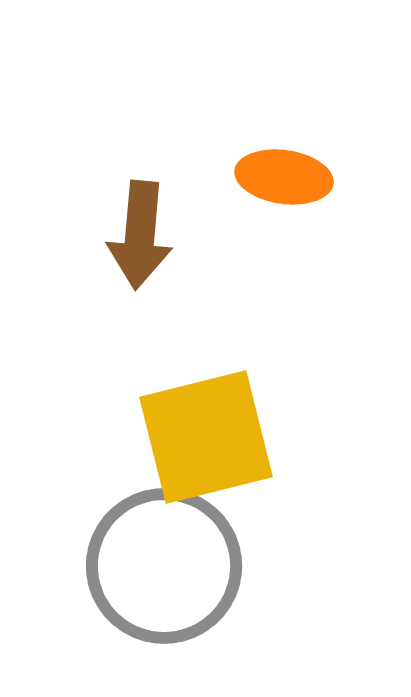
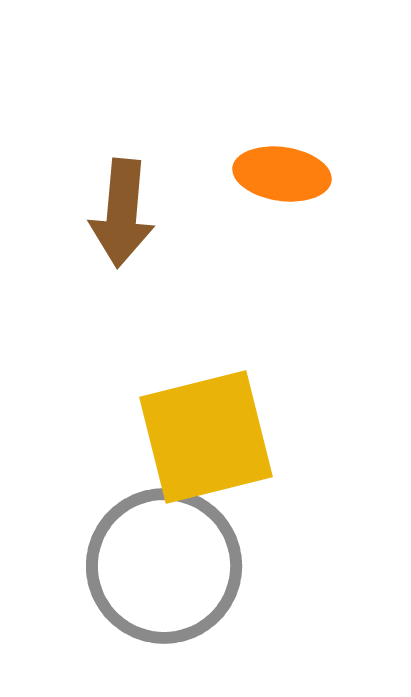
orange ellipse: moved 2 px left, 3 px up
brown arrow: moved 18 px left, 22 px up
